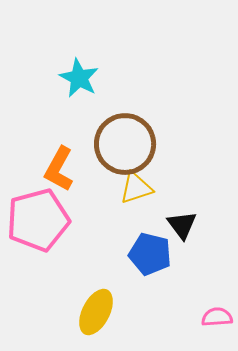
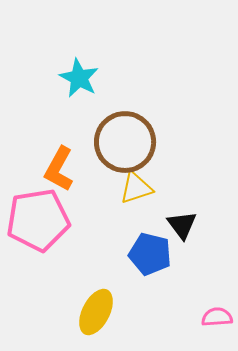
brown circle: moved 2 px up
pink pentagon: rotated 6 degrees clockwise
